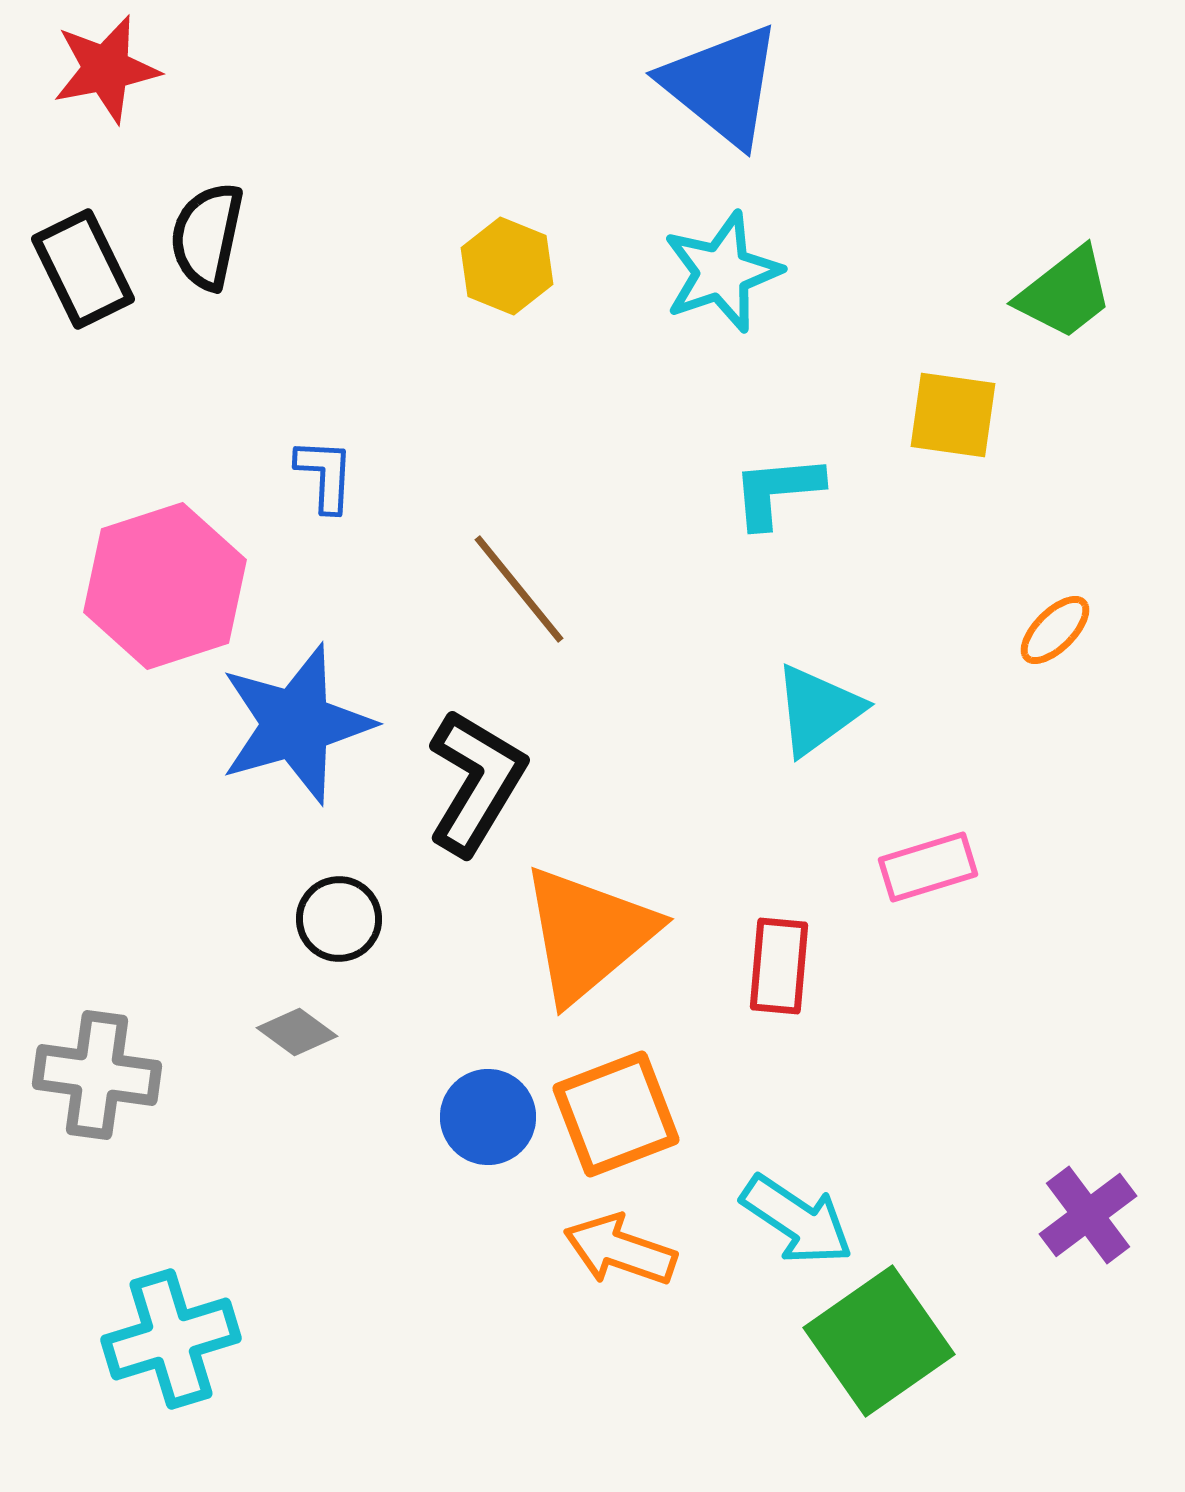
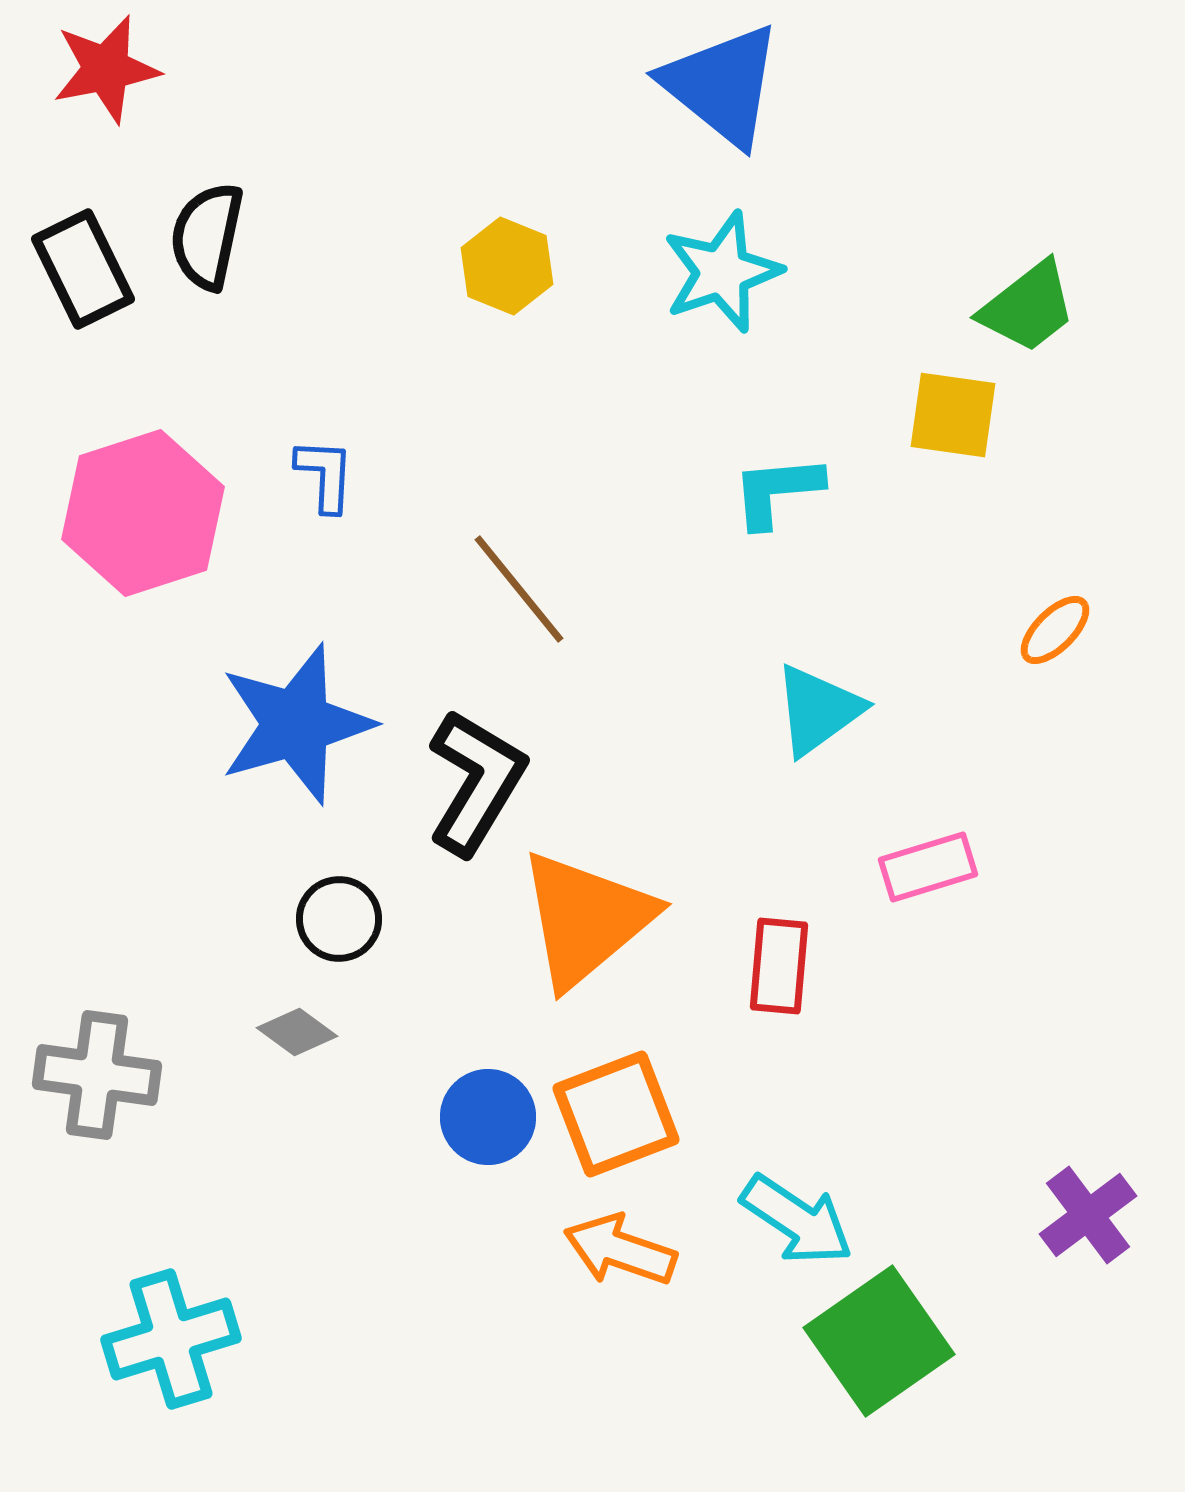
green trapezoid: moved 37 px left, 14 px down
pink hexagon: moved 22 px left, 73 px up
orange triangle: moved 2 px left, 15 px up
